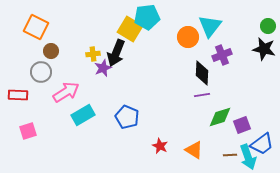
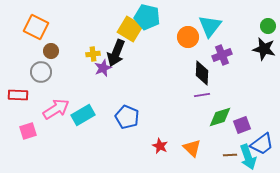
cyan pentagon: rotated 20 degrees clockwise
pink arrow: moved 10 px left, 17 px down
orange triangle: moved 2 px left, 2 px up; rotated 12 degrees clockwise
